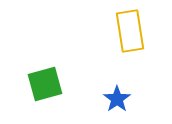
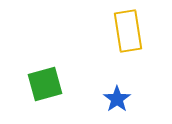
yellow rectangle: moved 2 px left
